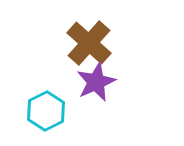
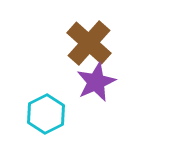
cyan hexagon: moved 3 px down
